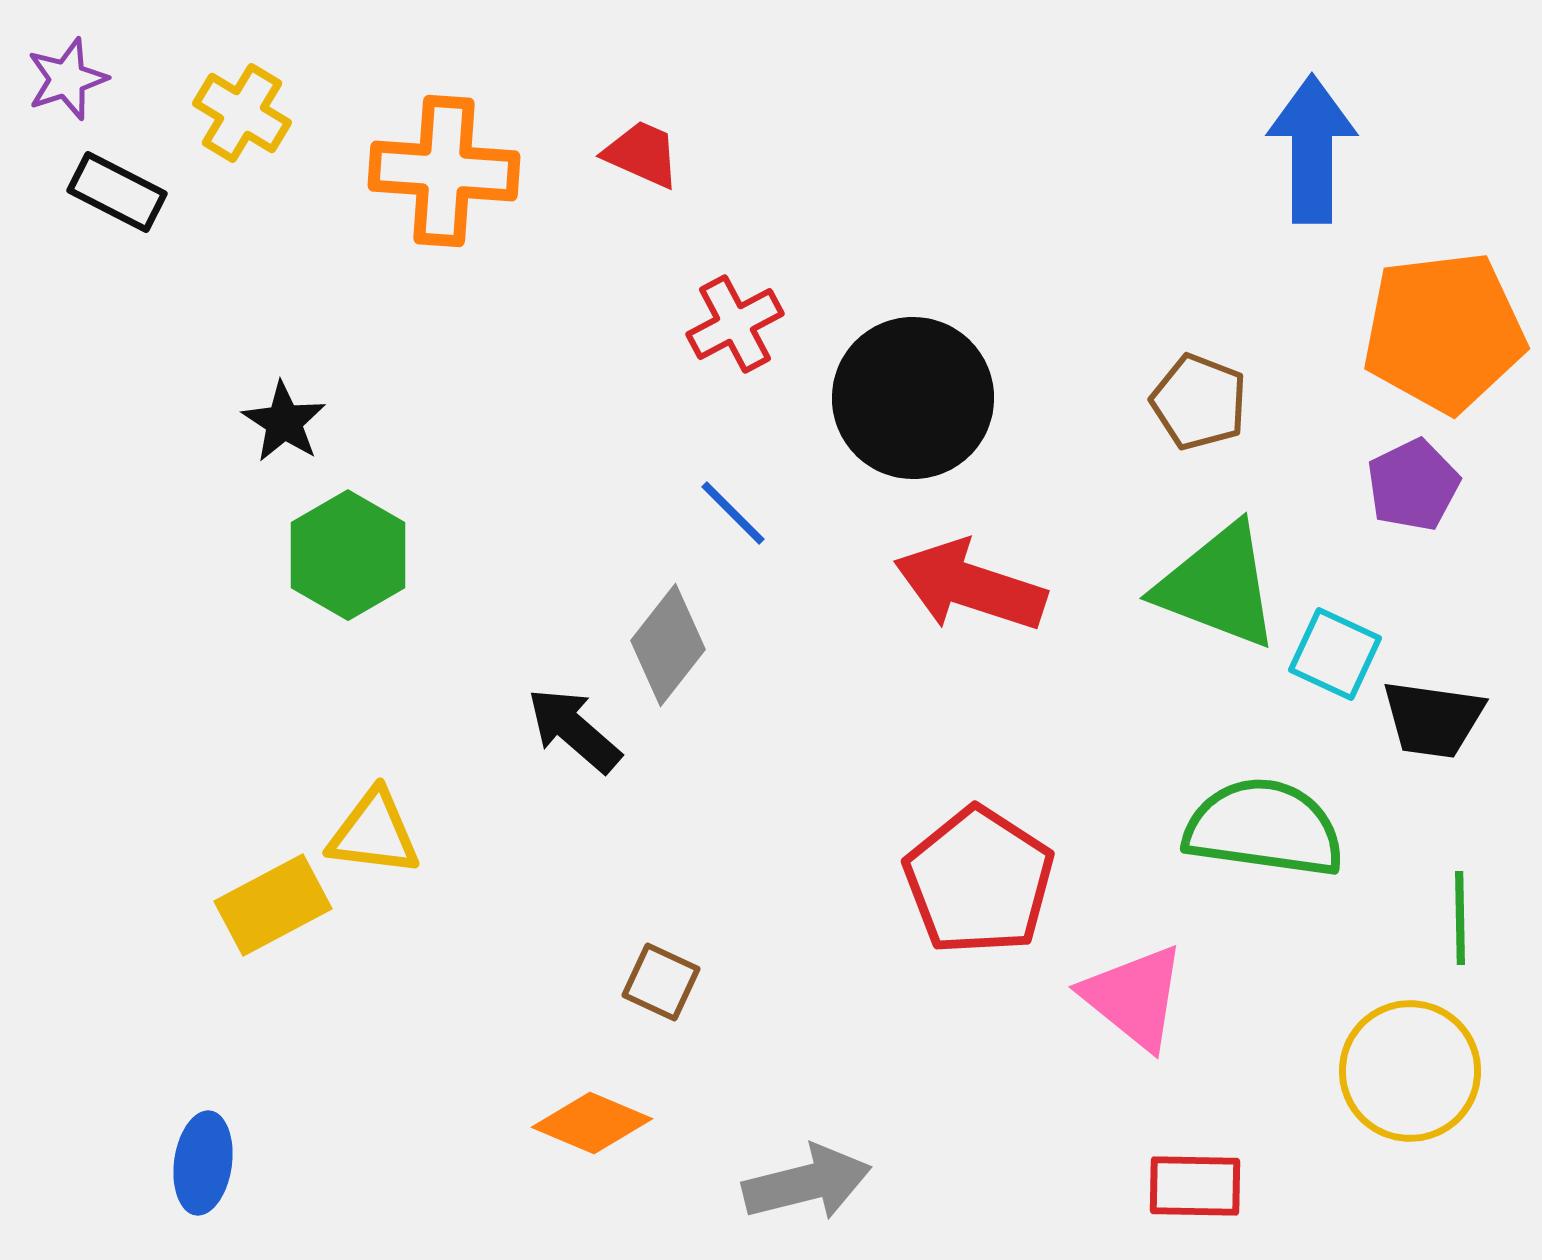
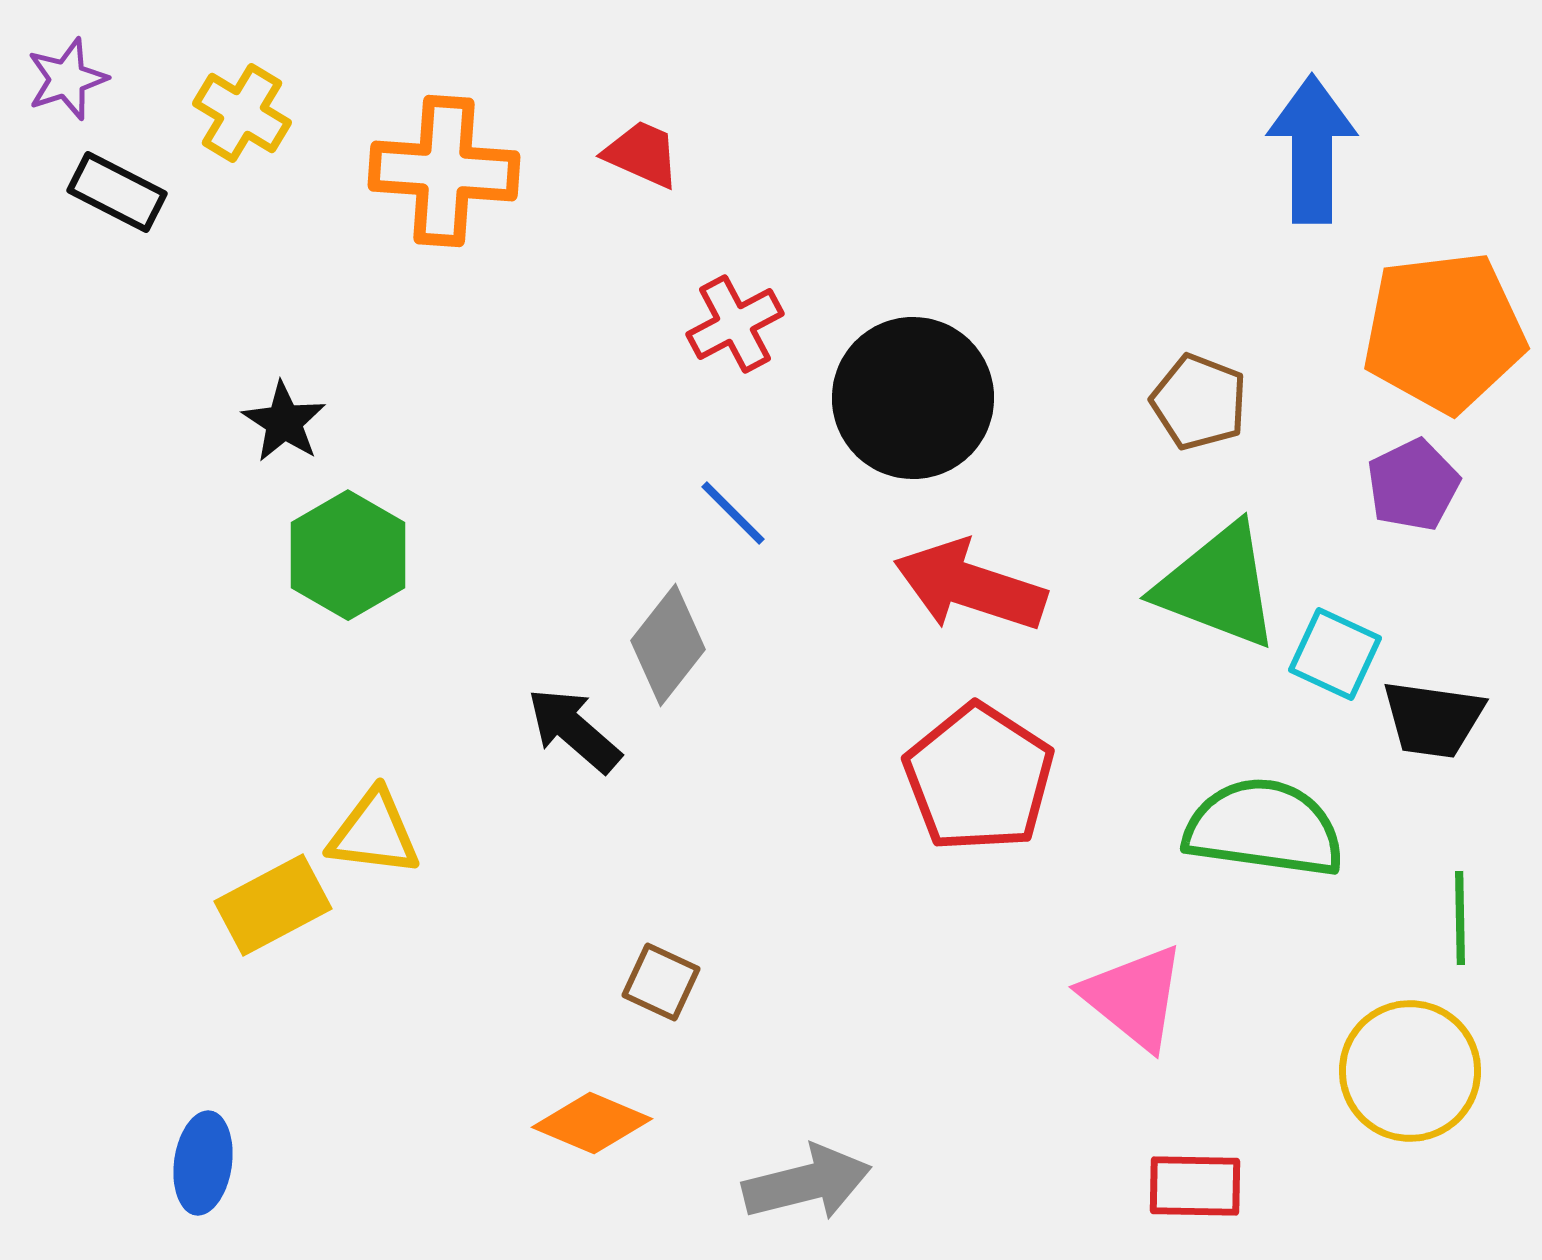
red pentagon: moved 103 px up
